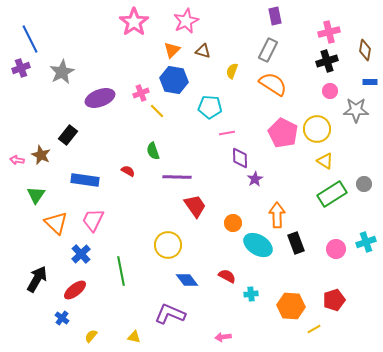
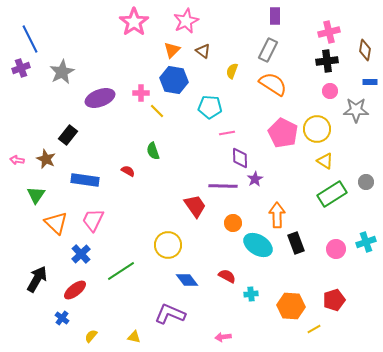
purple rectangle at (275, 16): rotated 12 degrees clockwise
brown triangle at (203, 51): rotated 21 degrees clockwise
black cross at (327, 61): rotated 10 degrees clockwise
pink cross at (141, 93): rotated 21 degrees clockwise
brown star at (41, 155): moved 5 px right, 4 px down
purple line at (177, 177): moved 46 px right, 9 px down
gray circle at (364, 184): moved 2 px right, 2 px up
green line at (121, 271): rotated 68 degrees clockwise
